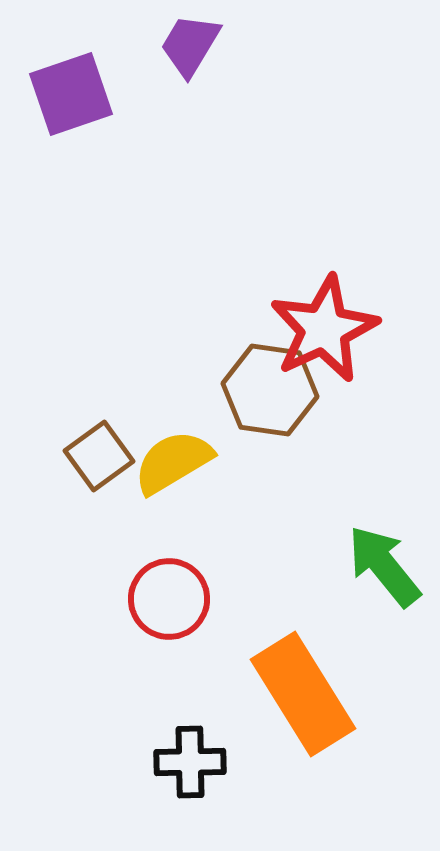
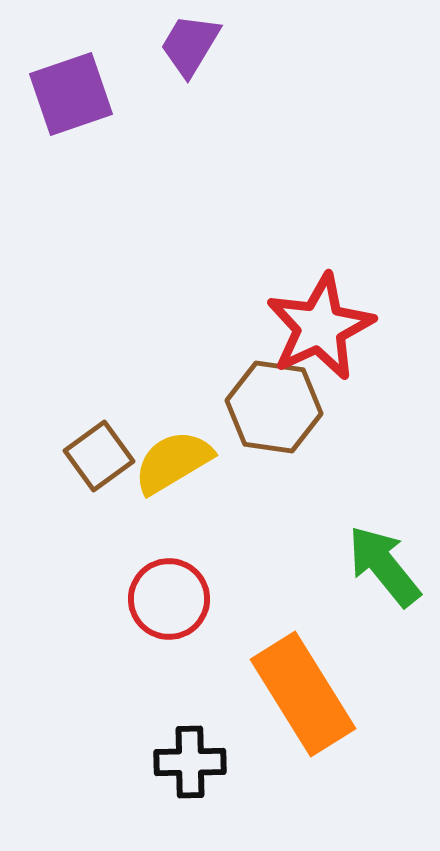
red star: moved 4 px left, 2 px up
brown hexagon: moved 4 px right, 17 px down
